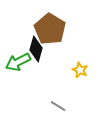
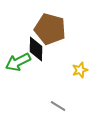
brown pentagon: rotated 16 degrees counterclockwise
black diamond: rotated 15 degrees counterclockwise
yellow star: rotated 28 degrees clockwise
